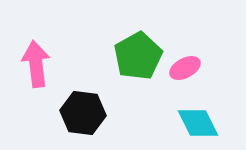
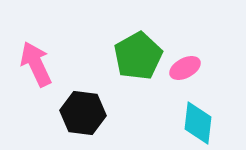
pink arrow: rotated 18 degrees counterclockwise
cyan diamond: rotated 33 degrees clockwise
